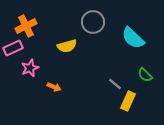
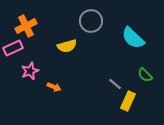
gray circle: moved 2 px left, 1 px up
pink star: moved 3 px down
